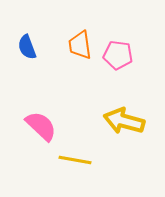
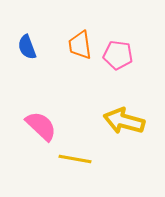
yellow line: moved 1 px up
